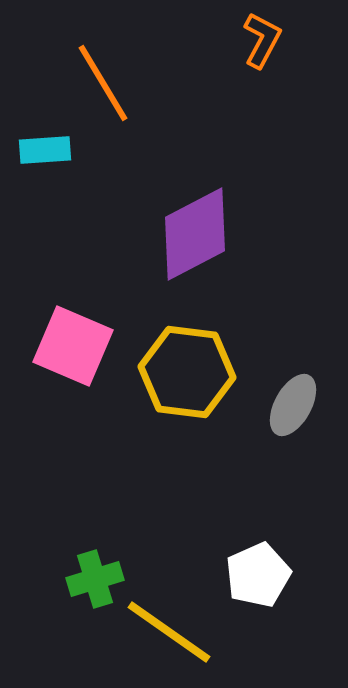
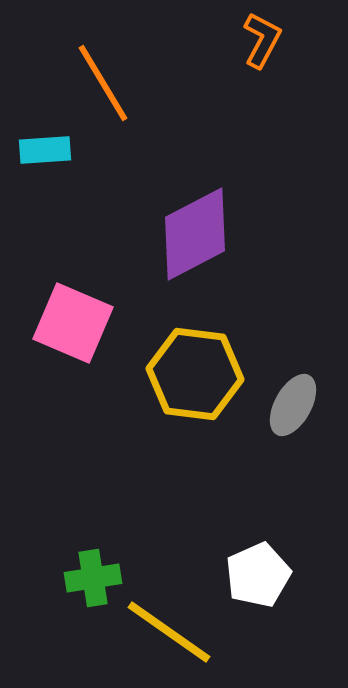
pink square: moved 23 px up
yellow hexagon: moved 8 px right, 2 px down
green cross: moved 2 px left, 1 px up; rotated 8 degrees clockwise
